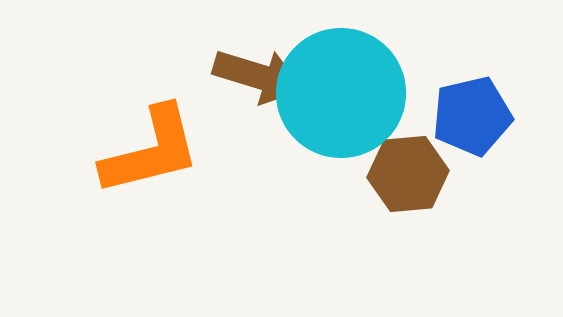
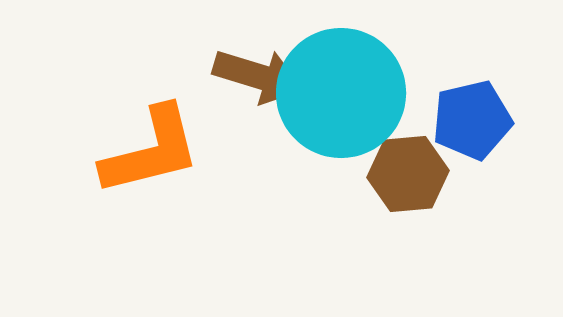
blue pentagon: moved 4 px down
